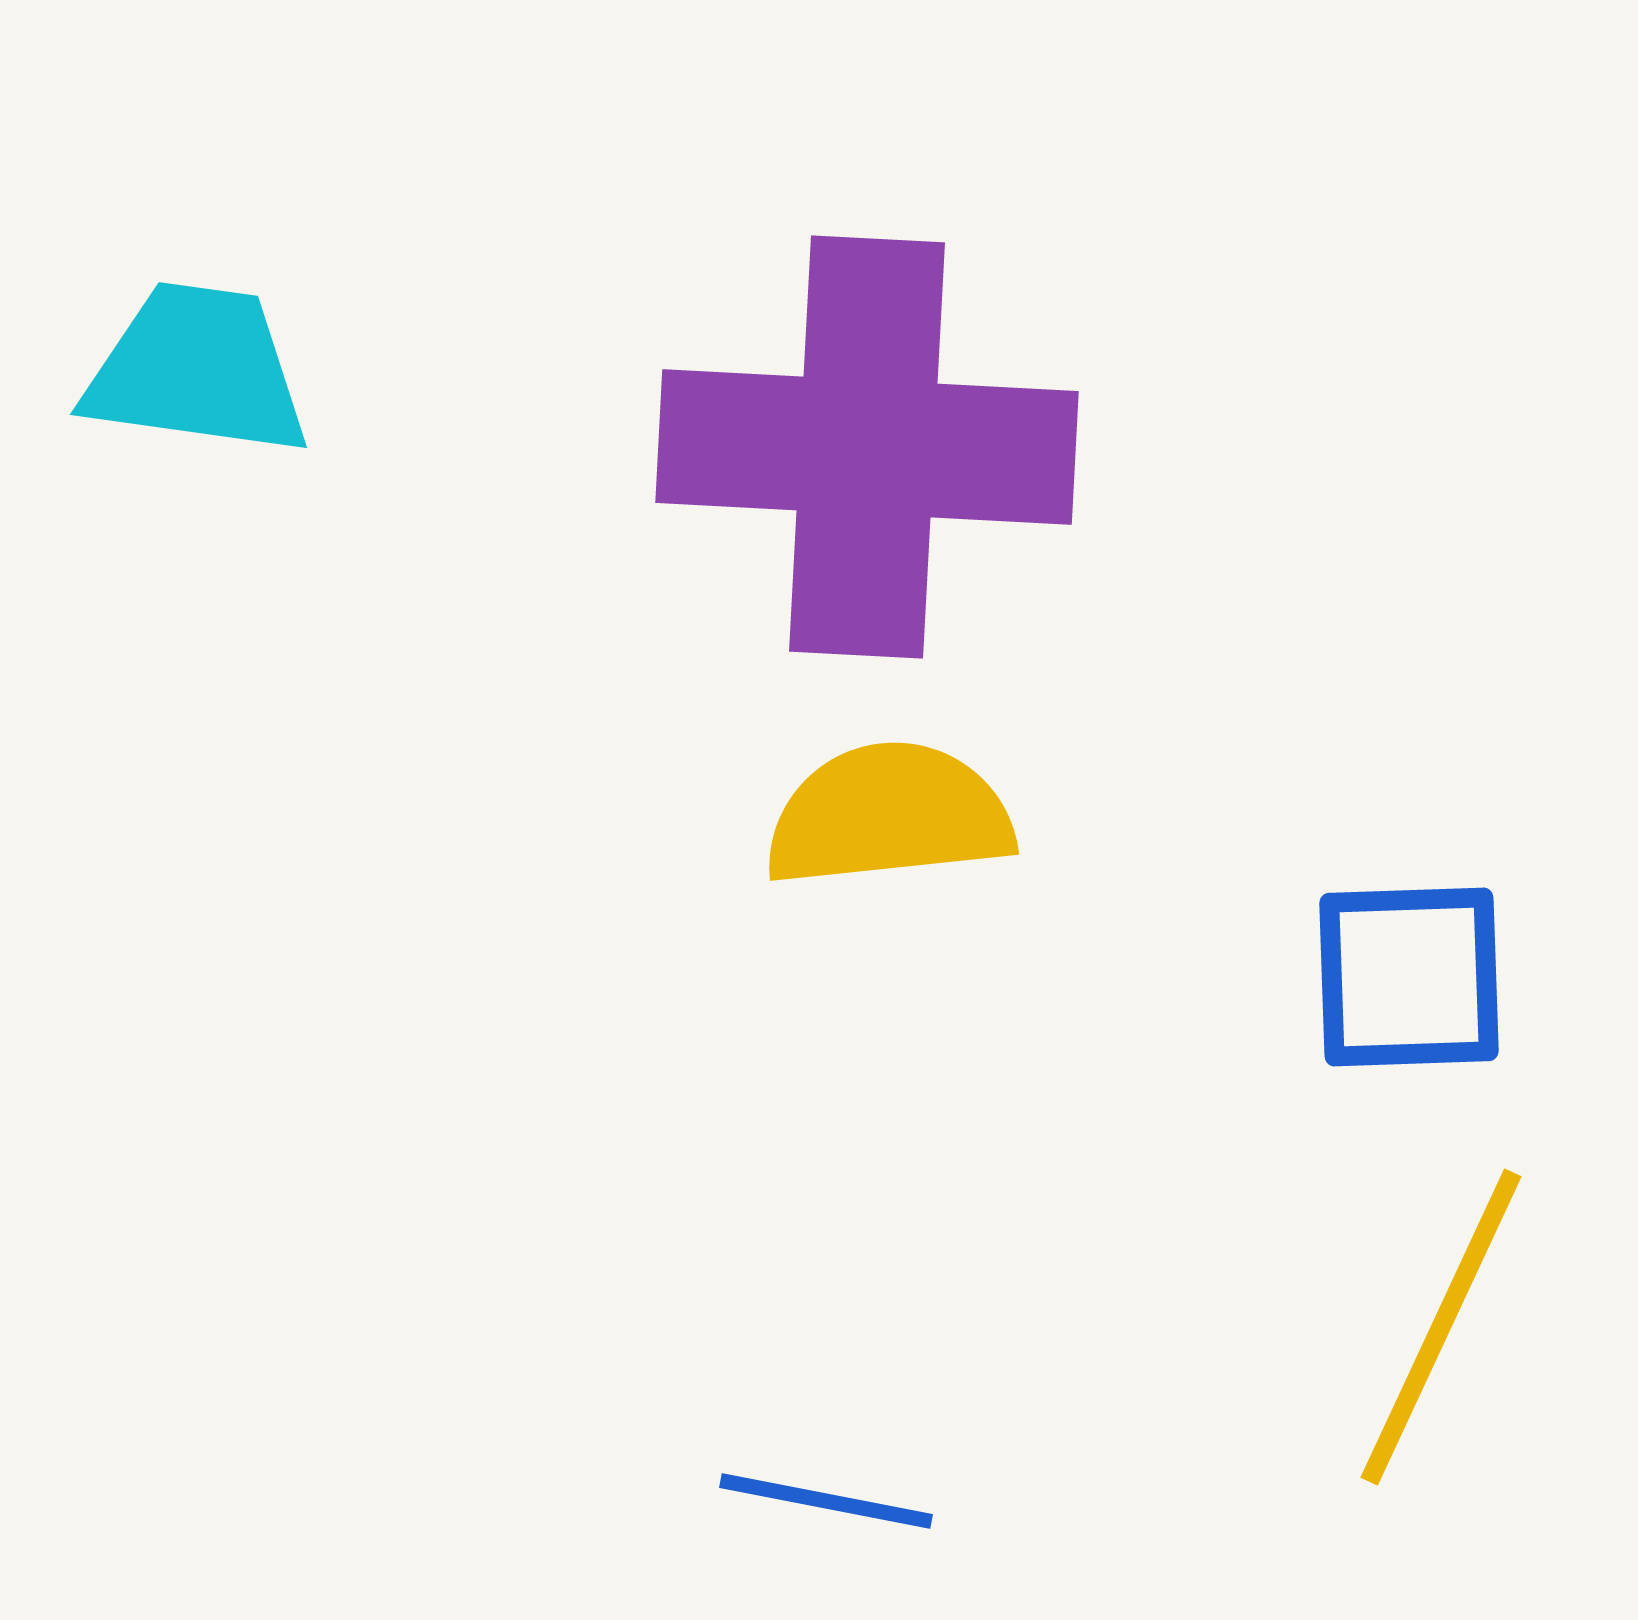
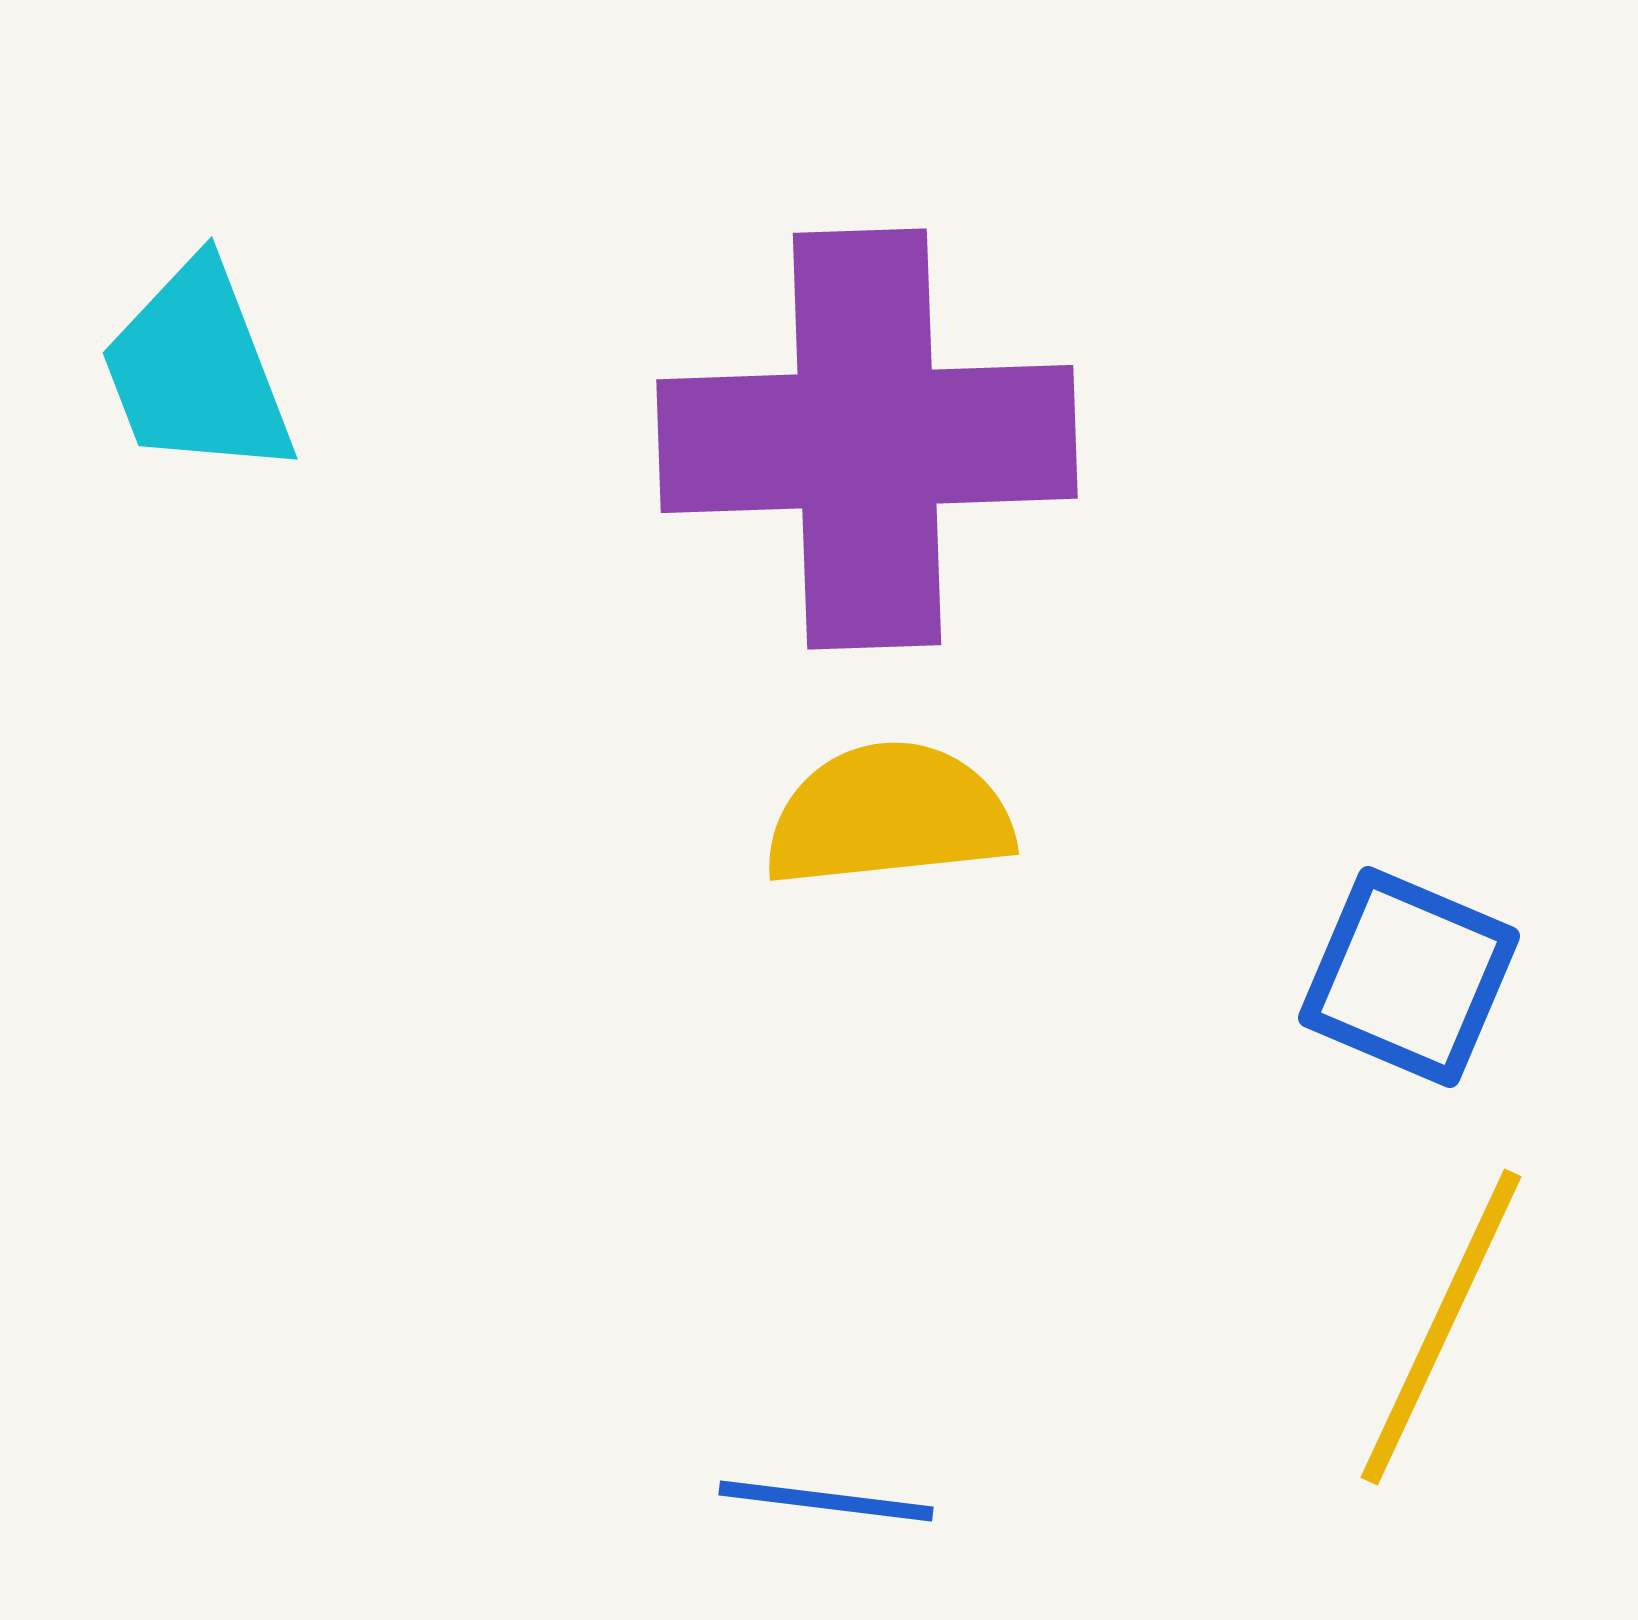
cyan trapezoid: rotated 119 degrees counterclockwise
purple cross: moved 8 px up; rotated 5 degrees counterclockwise
blue square: rotated 25 degrees clockwise
blue line: rotated 4 degrees counterclockwise
